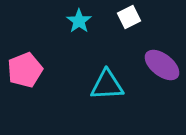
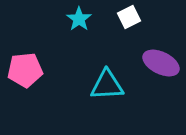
cyan star: moved 2 px up
purple ellipse: moved 1 px left, 2 px up; rotated 12 degrees counterclockwise
pink pentagon: rotated 16 degrees clockwise
